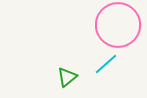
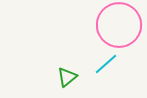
pink circle: moved 1 px right
